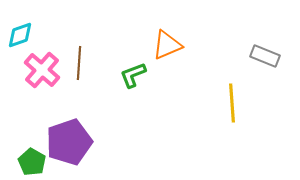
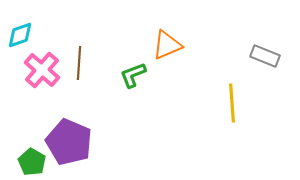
purple pentagon: rotated 30 degrees counterclockwise
